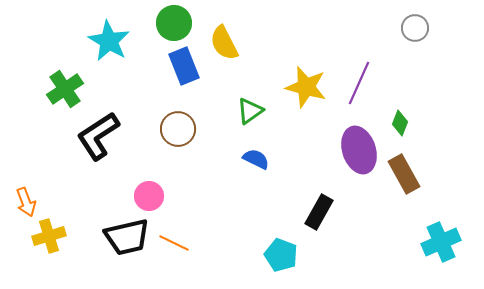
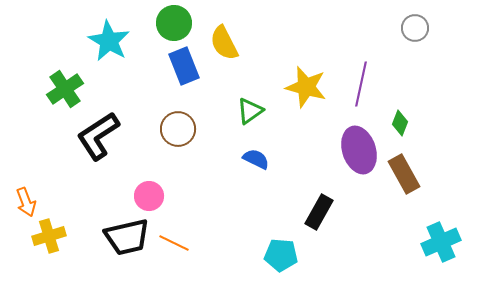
purple line: moved 2 px right, 1 px down; rotated 12 degrees counterclockwise
cyan pentagon: rotated 16 degrees counterclockwise
